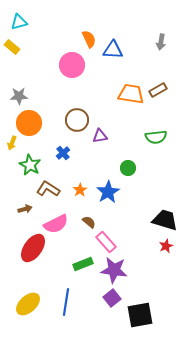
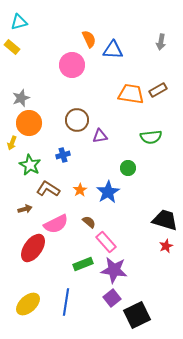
gray star: moved 2 px right, 2 px down; rotated 18 degrees counterclockwise
green semicircle: moved 5 px left
blue cross: moved 2 px down; rotated 24 degrees clockwise
black square: moved 3 px left; rotated 16 degrees counterclockwise
